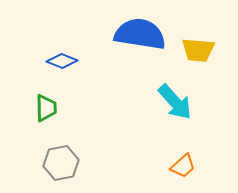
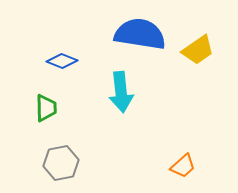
yellow trapezoid: rotated 40 degrees counterclockwise
cyan arrow: moved 54 px left, 10 px up; rotated 36 degrees clockwise
